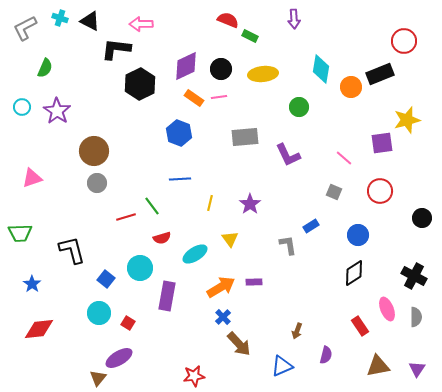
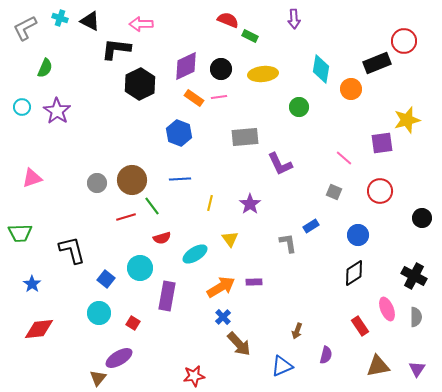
black rectangle at (380, 74): moved 3 px left, 11 px up
orange circle at (351, 87): moved 2 px down
brown circle at (94, 151): moved 38 px right, 29 px down
purple L-shape at (288, 155): moved 8 px left, 9 px down
gray L-shape at (288, 245): moved 2 px up
red square at (128, 323): moved 5 px right
